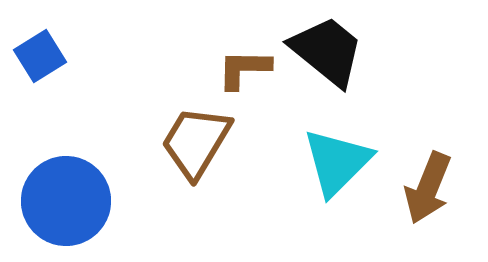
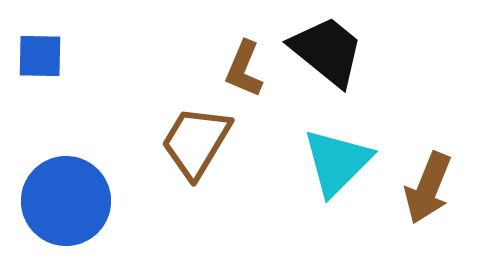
blue square: rotated 33 degrees clockwise
brown L-shape: rotated 68 degrees counterclockwise
